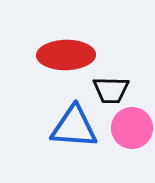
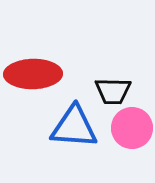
red ellipse: moved 33 px left, 19 px down
black trapezoid: moved 2 px right, 1 px down
